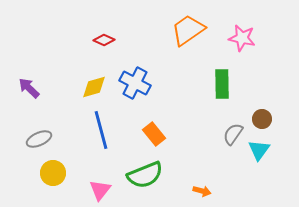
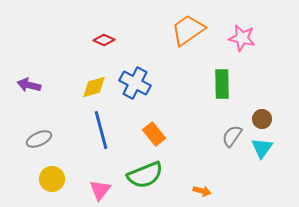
purple arrow: moved 3 px up; rotated 30 degrees counterclockwise
gray semicircle: moved 1 px left, 2 px down
cyan triangle: moved 3 px right, 2 px up
yellow circle: moved 1 px left, 6 px down
